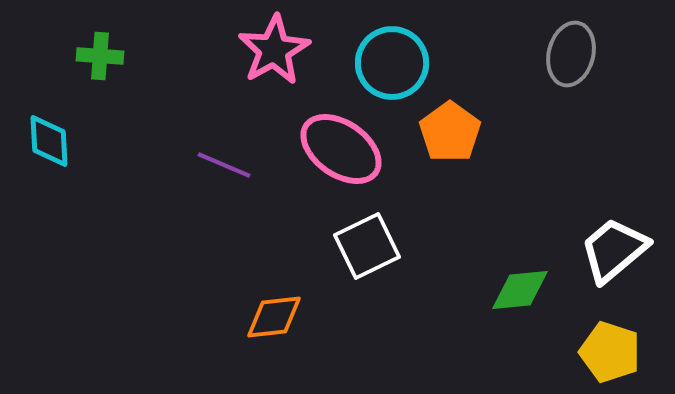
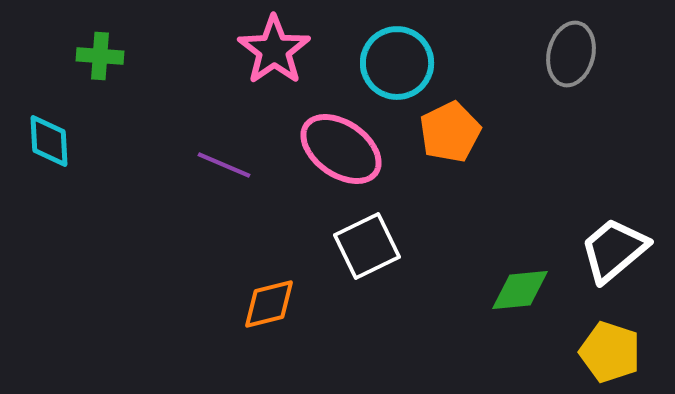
pink star: rotated 6 degrees counterclockwise
cyan circle: moved 5 px right
orange pentagon: rotated 10 degrees clockwise
orange diamond: moved 5 px left, 13 px up; rotated 8 degrees counterclockwise
